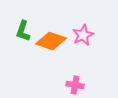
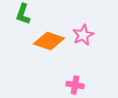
green L-shape: moved 17 px up
orange diamond: moved 2 px left
